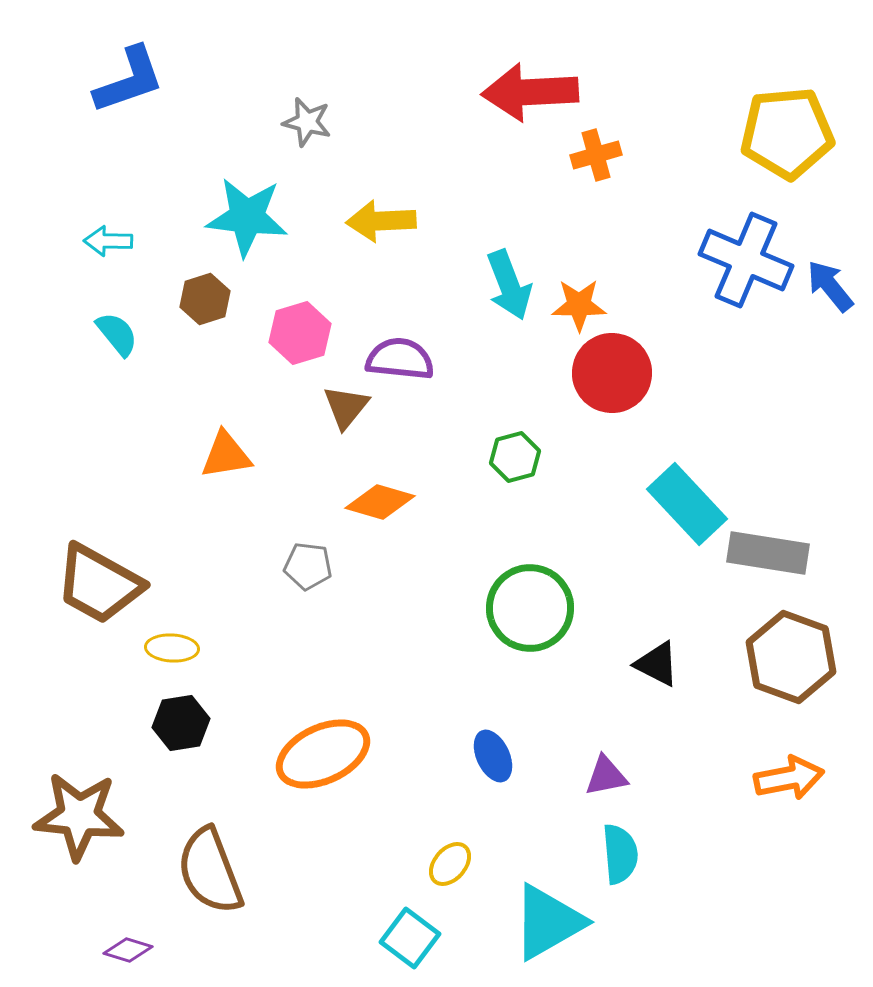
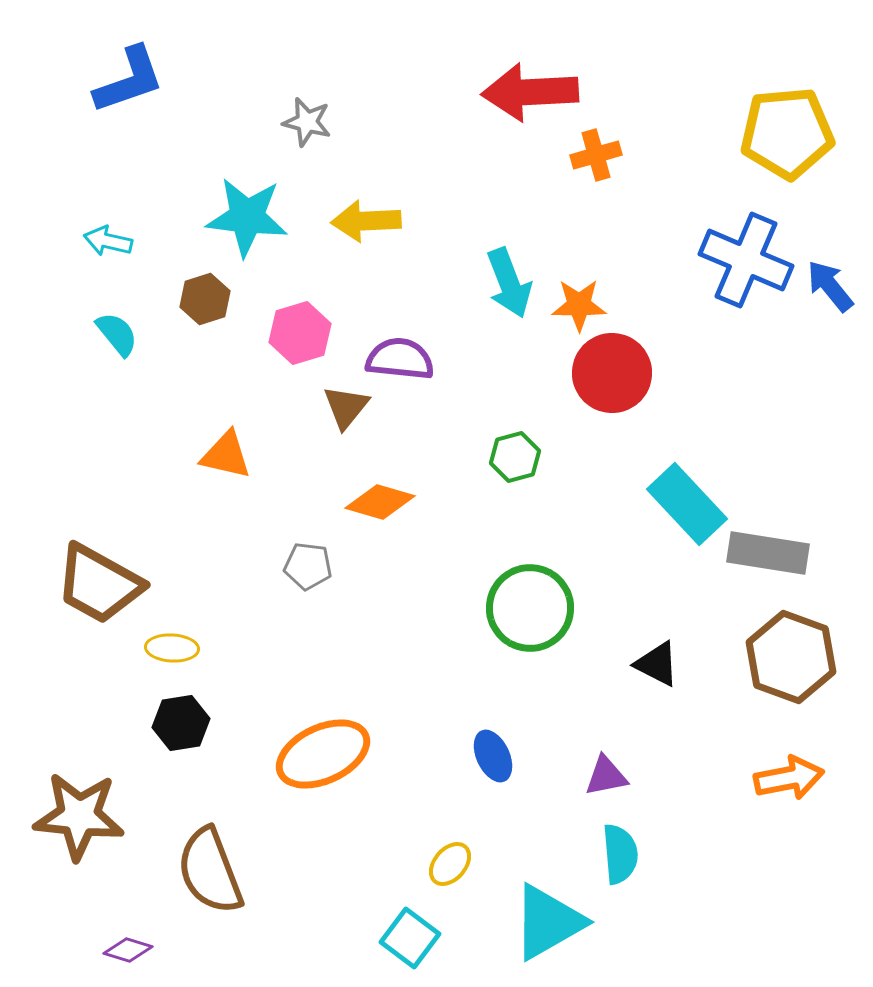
yellow arrow at (381, 221): moved 15 px left
cyan arrow at (108, 241): rotated 12 degrees clockwise
cyan arrow at (509, 285): moved 2 px up
orange triangle at (226, 455): rotated 22 degrees clockwise
